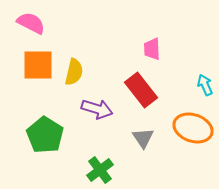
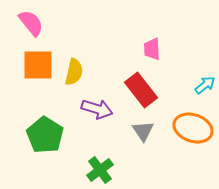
pink semicircle: rotated 24 degrees clockwise
cyan arrow: rotated 75 degrees clockwise
gray triangle: moved 7 px up
